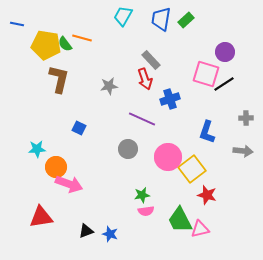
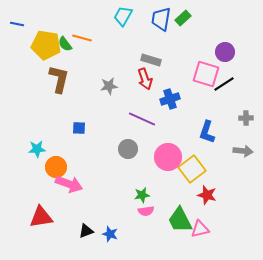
green rectangle: moved 3 px left, 2 px up
gray rectangle: rotated 30 degrees counterclockwise
blue square: rotated 24 degrees counterclockwise
